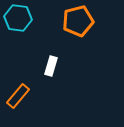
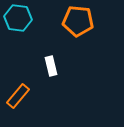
orange pentagon: rotated 20 degrees clockwise
white rectangle: rotated 30 degrees counterclockwise
